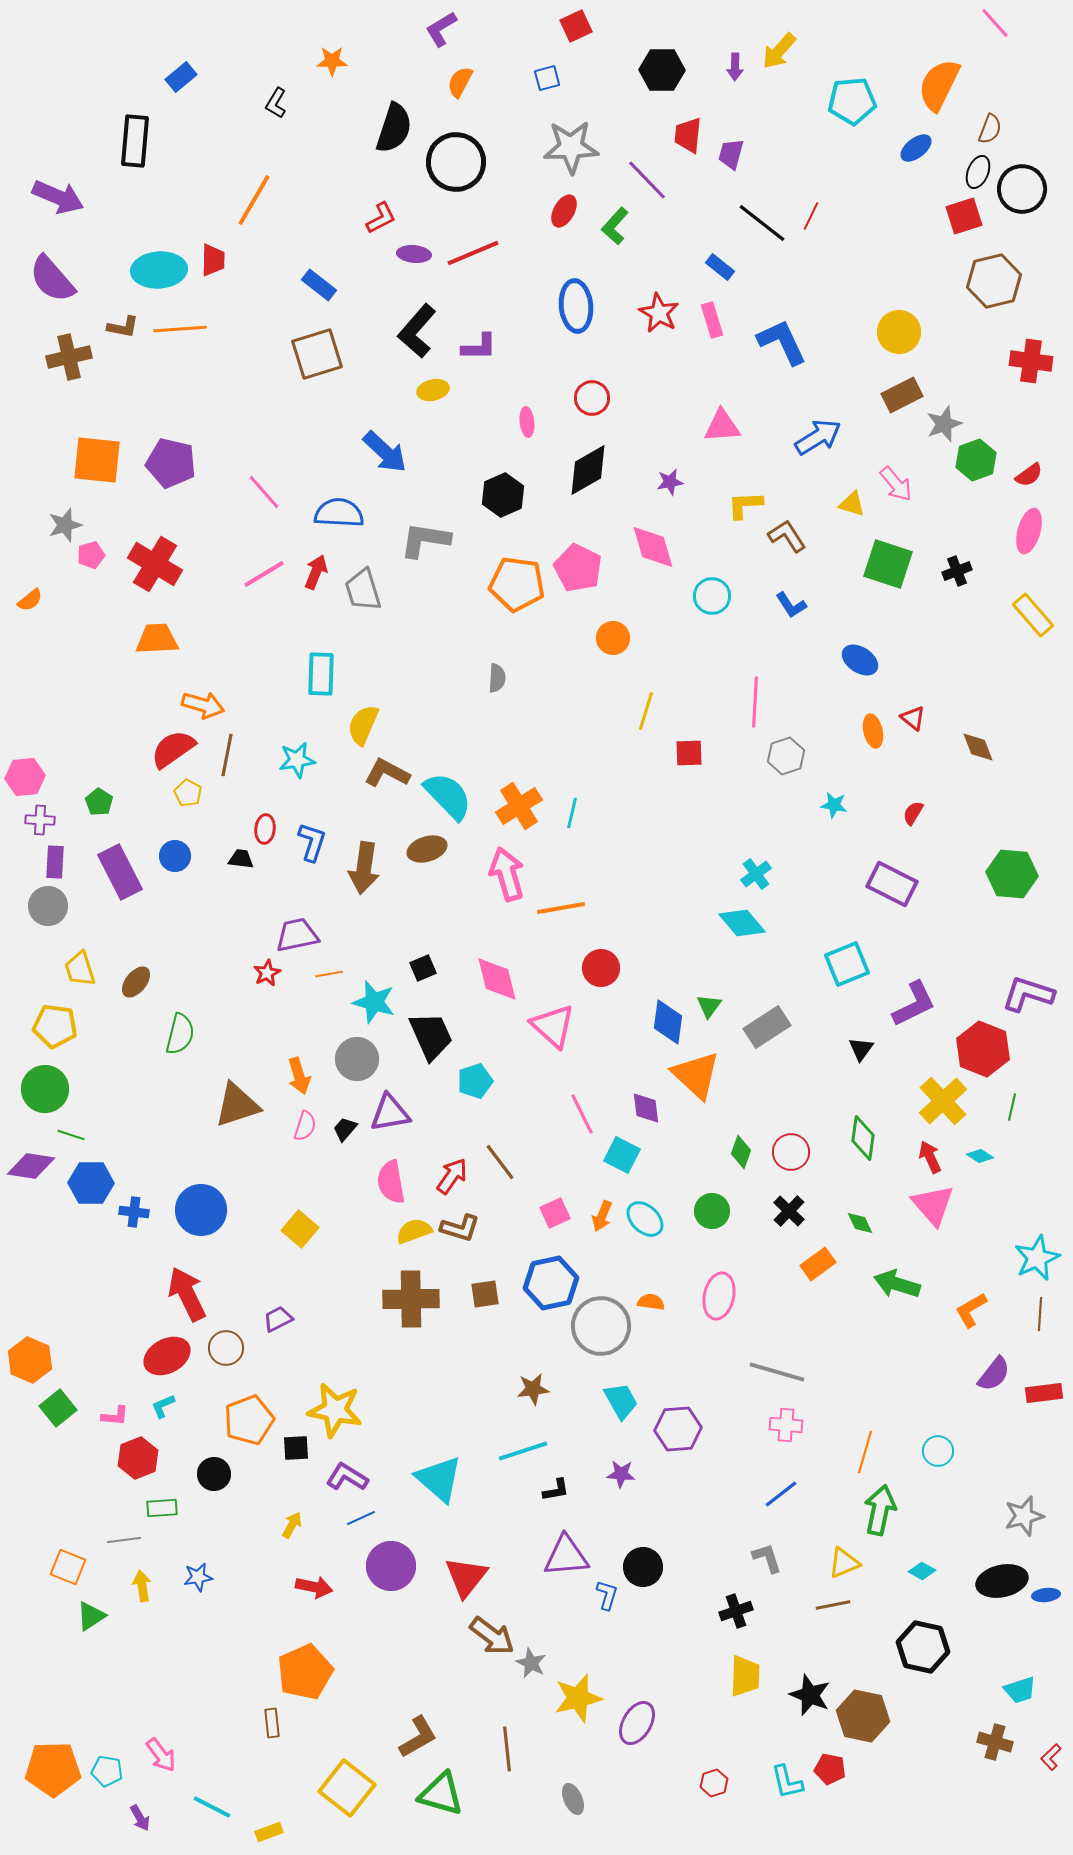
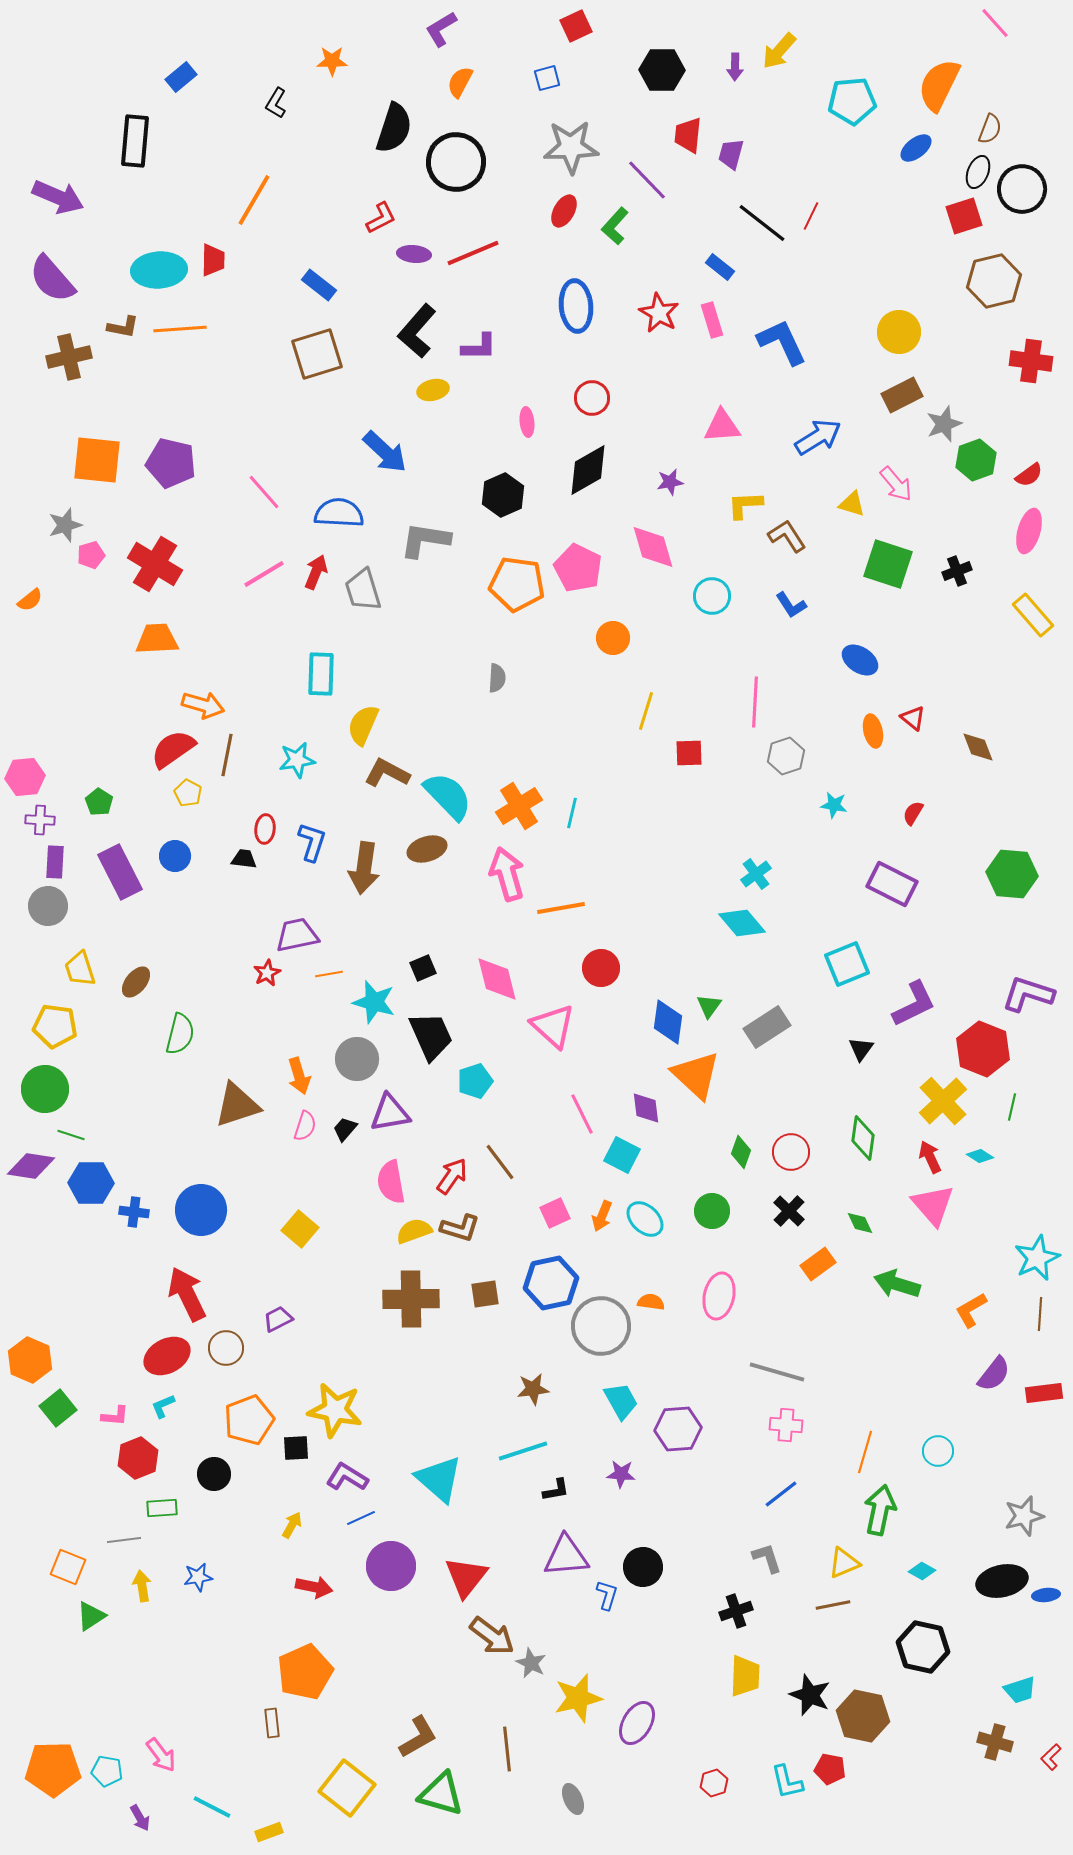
black trapezoid at (241, 859): moved 3 px right
